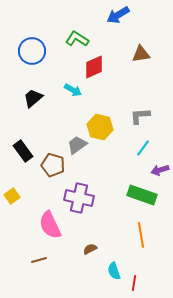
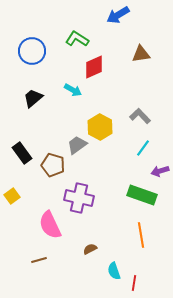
gray L-shape: rotated 50 degrees clockwise
yellow hexagon: rotated 15 degrees clockwise
black rectangle: moved 1 px left, 2 px down
purple arrow: moved 1 px down
